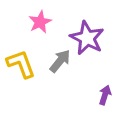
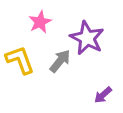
yellow L-shape: moved 1 px left, 4 px up
purple arrow: moved 2 px left; rotated 150 degrees counterclockwise
